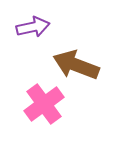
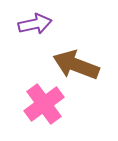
purple arrow: moved 2 px right, 3 px up
